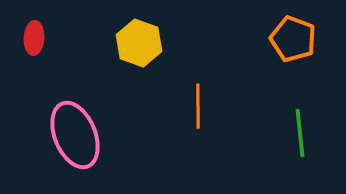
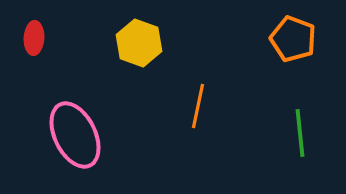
orange line: rotated 12 degrees clockwise
pink ellipse: rotated 4 degrees counterclockwise
